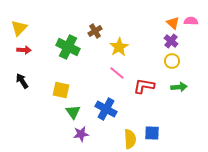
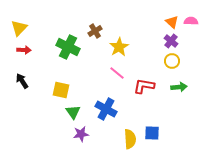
orange triangle: moved 1 px left, 1 px up
